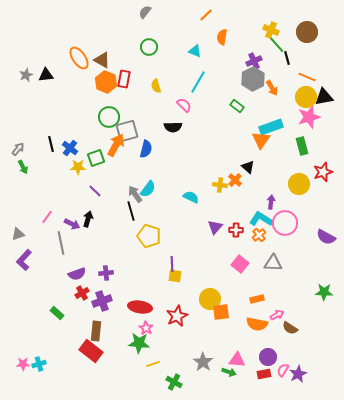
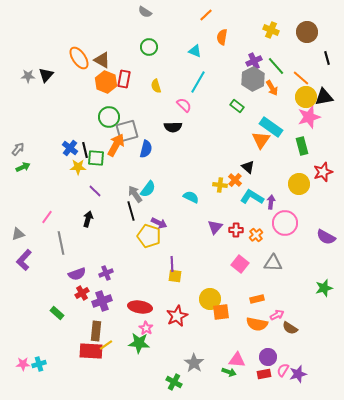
gray semicircle at (145, 12): rotated 96 degrees counterclockwise
green line at (276, 44): moved 22 px down
black line at (287, 58): moved 40 px right
gray star at (26, 75): moved 2 px right, 1 px down; rotated 24 degrees clockwise
black triangle at (46, 75): rotated 42 degrees counterclockwise
orange line at (307, 77): moved 6 px left, 1 px down; rotated 18 degrees clockwise
cyan rectangle at (271, 127): rotated 55 degrees clockwise
black line at (51, 144): moved 34 px right, 6 px down
green square at (96, 158): rotated 24 degrees clockwise
green arrow at (23, 167): rotated 88 degrees counterclockwise
cyan L-shape at (261, 219): moved 9 px left, 22 px up
purple arrow at (72, 224): moved 87 px right, 1 px up
orange cross at (259, 235): moved 3 px left
purple cross at (106, 273): rotated 16 degrees counterclockwise
green star at (324, 292): moved 4 px up; rotated 18 degrees counterclockwise
red rectangle at (91, 351): rotated 35 degrees counterclockwise
gray star at (203, 362): moved 9 px left, 1 px down
yellow line at (153, 364): moved 47 px left, 19 px up; rotated 16 degrees counterclockwise
purple star at (298, 374): rotated 12 degrees clockwise
